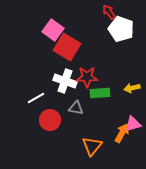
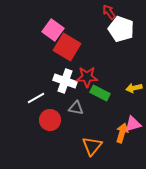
yellow arrow: moved 2 px right
green rectangle: rotated 30 degrees clockwise
orange arrow: rotated 12 degrees counterclockwise
